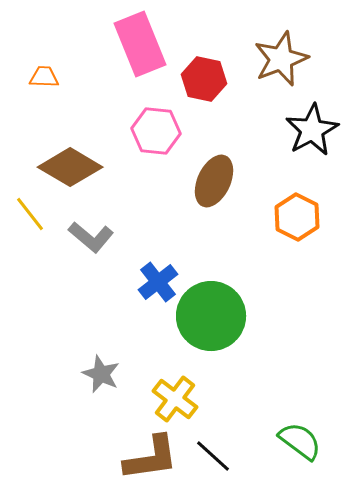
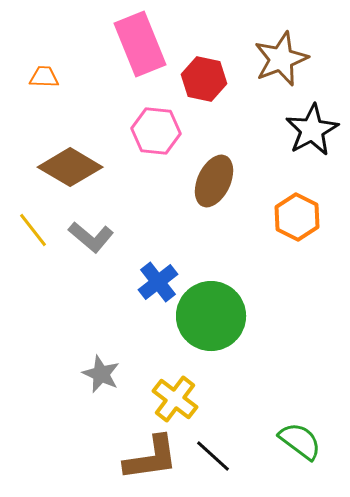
yellow line: moved 3 px right, 16 px down
